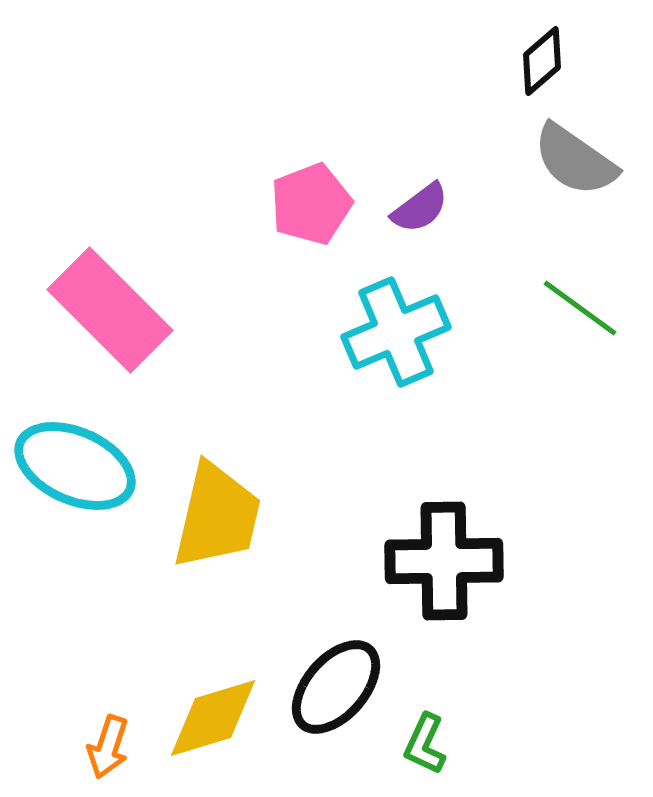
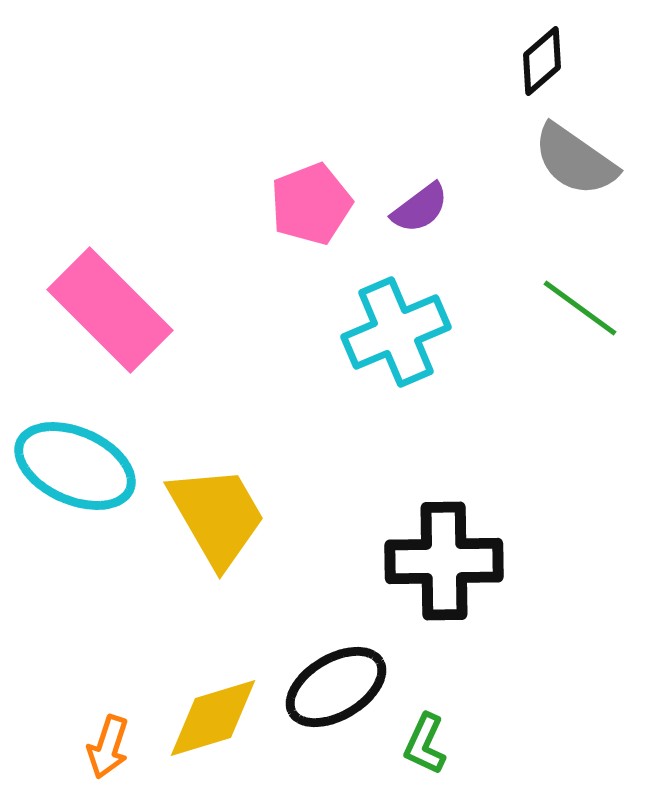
yellow trapezoid: rotated 43 degrees counterclockwise
black ellipse: rotated 18 degrees clockwise
